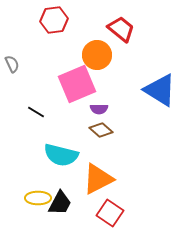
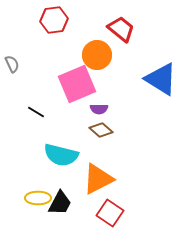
blue triangle: moved 1 px right, 11 px up
